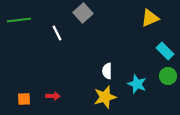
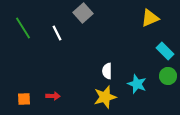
green line: moved 4 px right, 8 px down; rotated 65 degrees clockwise
